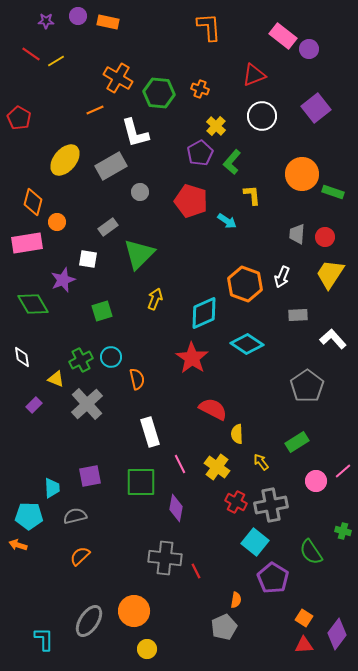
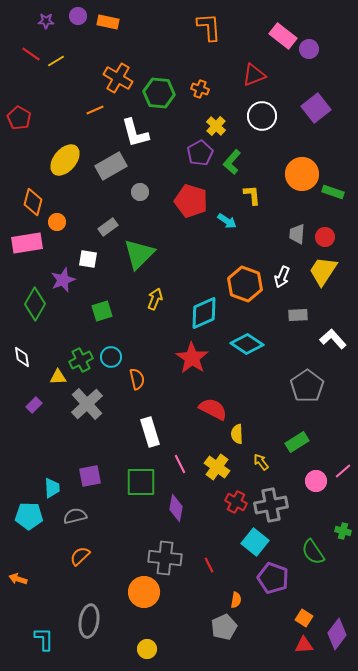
yellow trapezoid at (330, 274): moved 7 px left, 3 px up
green diamond at (33, 304): moved 2 px right; rotated 60 degrees clockwise
yellow triangle at (56, 379): moved 2 px right, 2 px up; rotated 24 degrees counterclockwise
orange arrow at (18, 545): moved 34 px down
green semicircle at (311, 552): moved 2 px right
red line at (196, 571): moved 13 px right, 6 px up
purple pentagon at (273, 578): rotated 12 degrees counterclockwise
orange circle at (134, 611): moved 10 px right, 19 px up
gray ellipse at (89, 621): rotated 24 degrees counterclockwise
